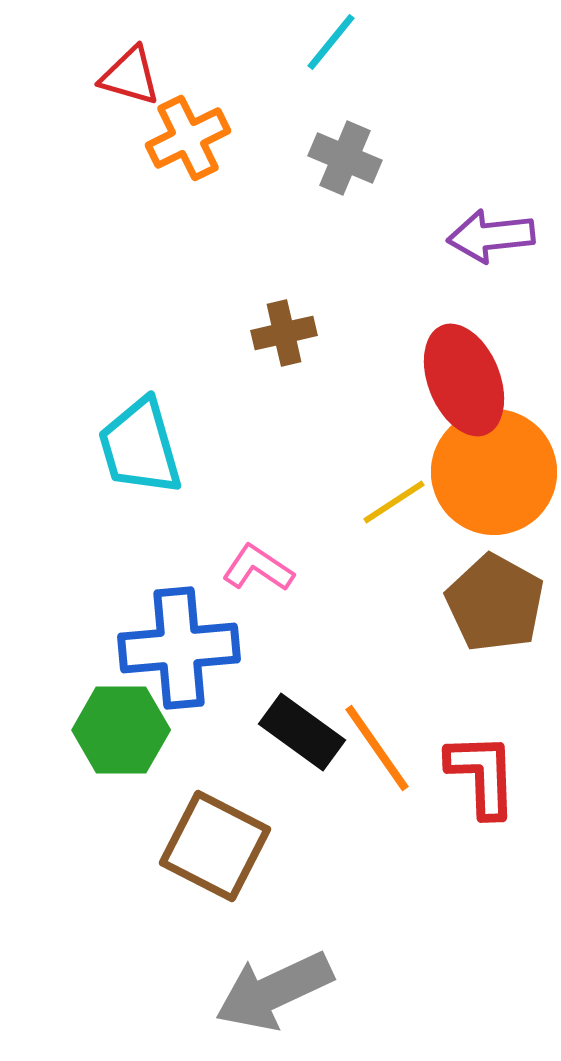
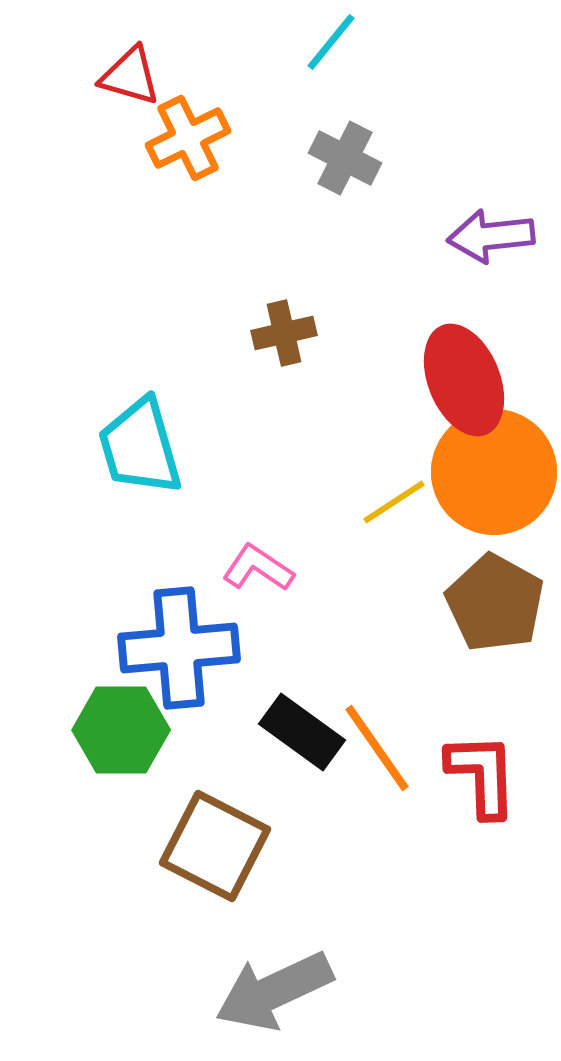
gray cross: rotated 4 degrees clockwise
